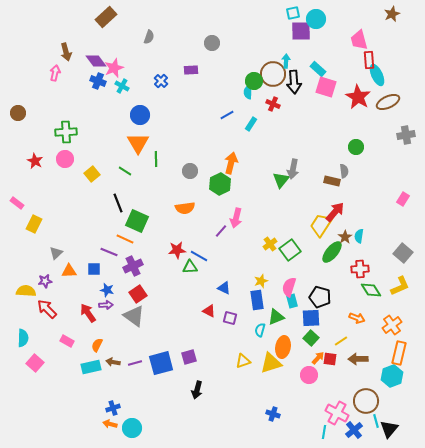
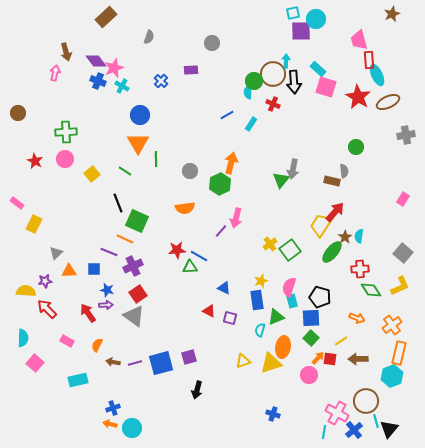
cyan rectangle at (91, 367): moved 13 px left, 13 px down
